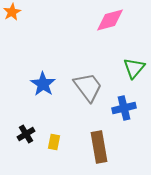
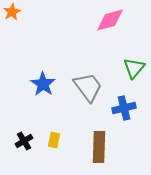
black cross: moved 2 px left, 7 px down
yellow rectangle: moved 2 px up
brown rectangle: rotated 12 degrees clockwise
